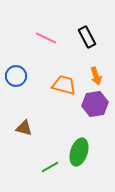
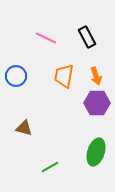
orange trapezoid: moved 9 px up; rotated 95 degrees counterclockwise
purple hexagon: moved 2 px right, 1 px up; rotated 10 degrees clockwise
green ellipse: moved 17 px right
